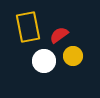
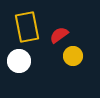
yellow rectangle: moved 1 px left
white circle: moved 25 px left
